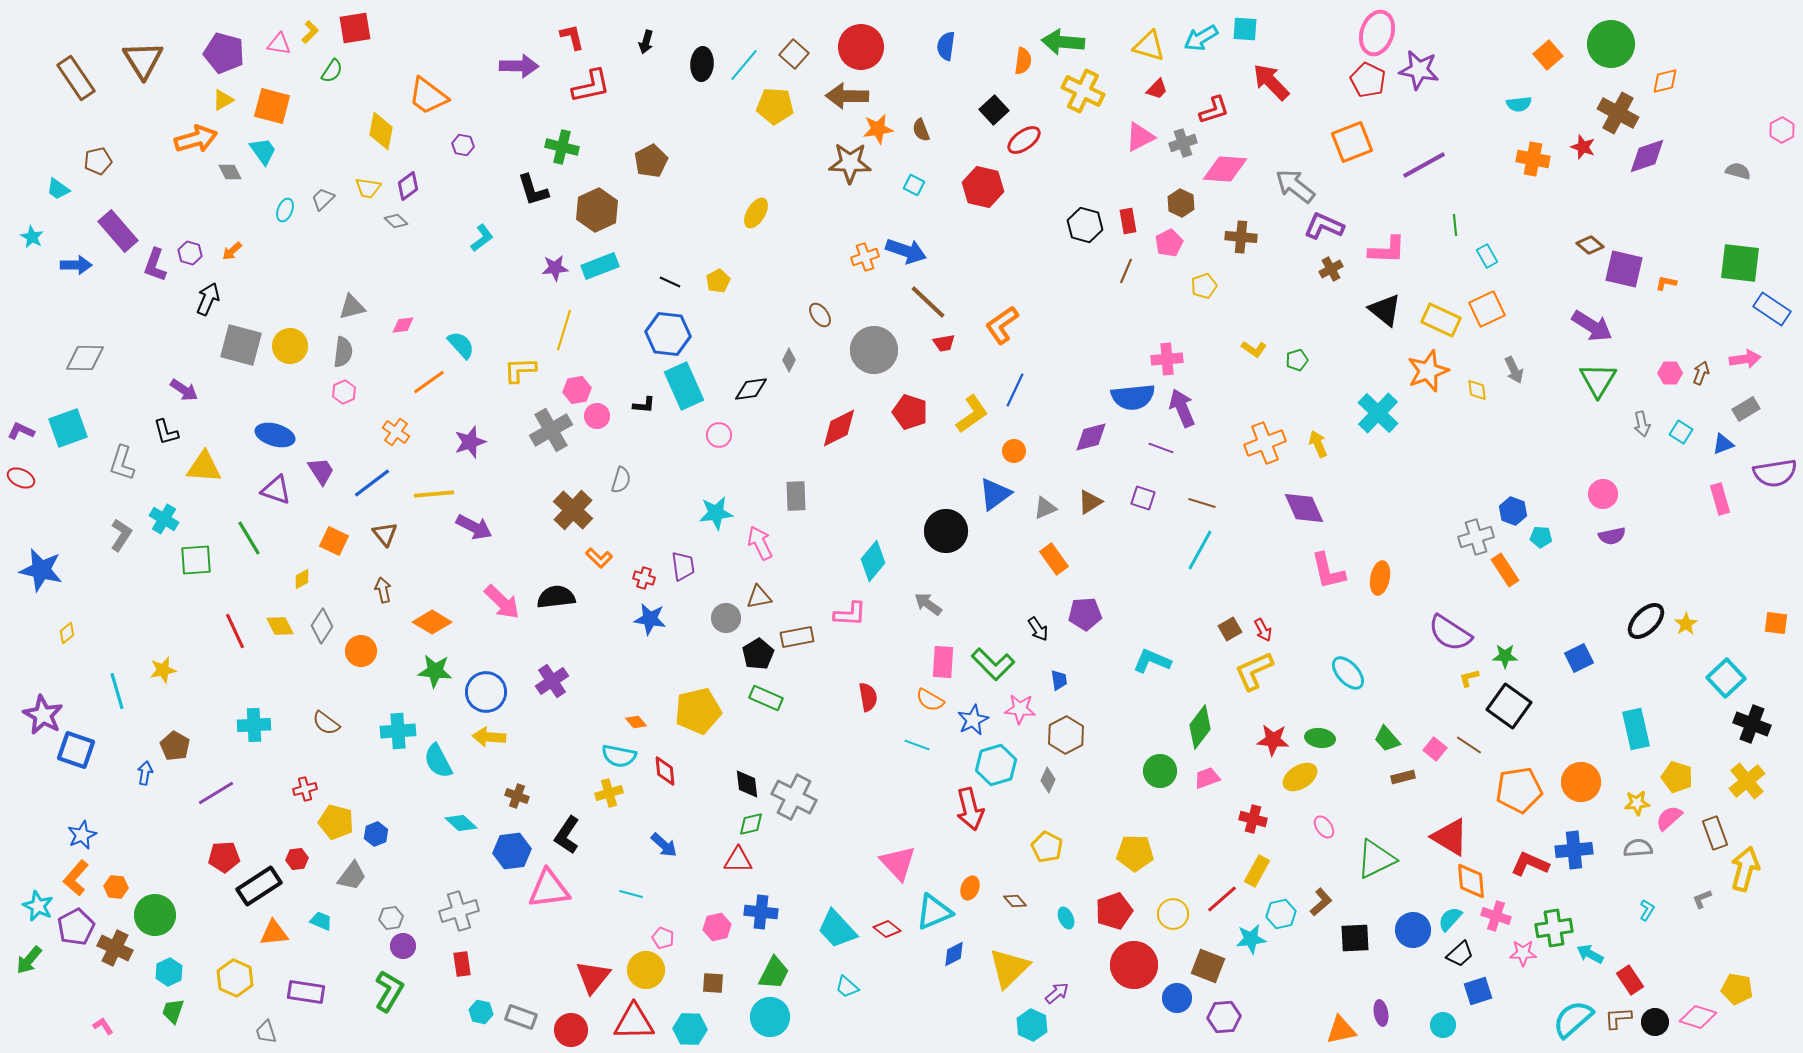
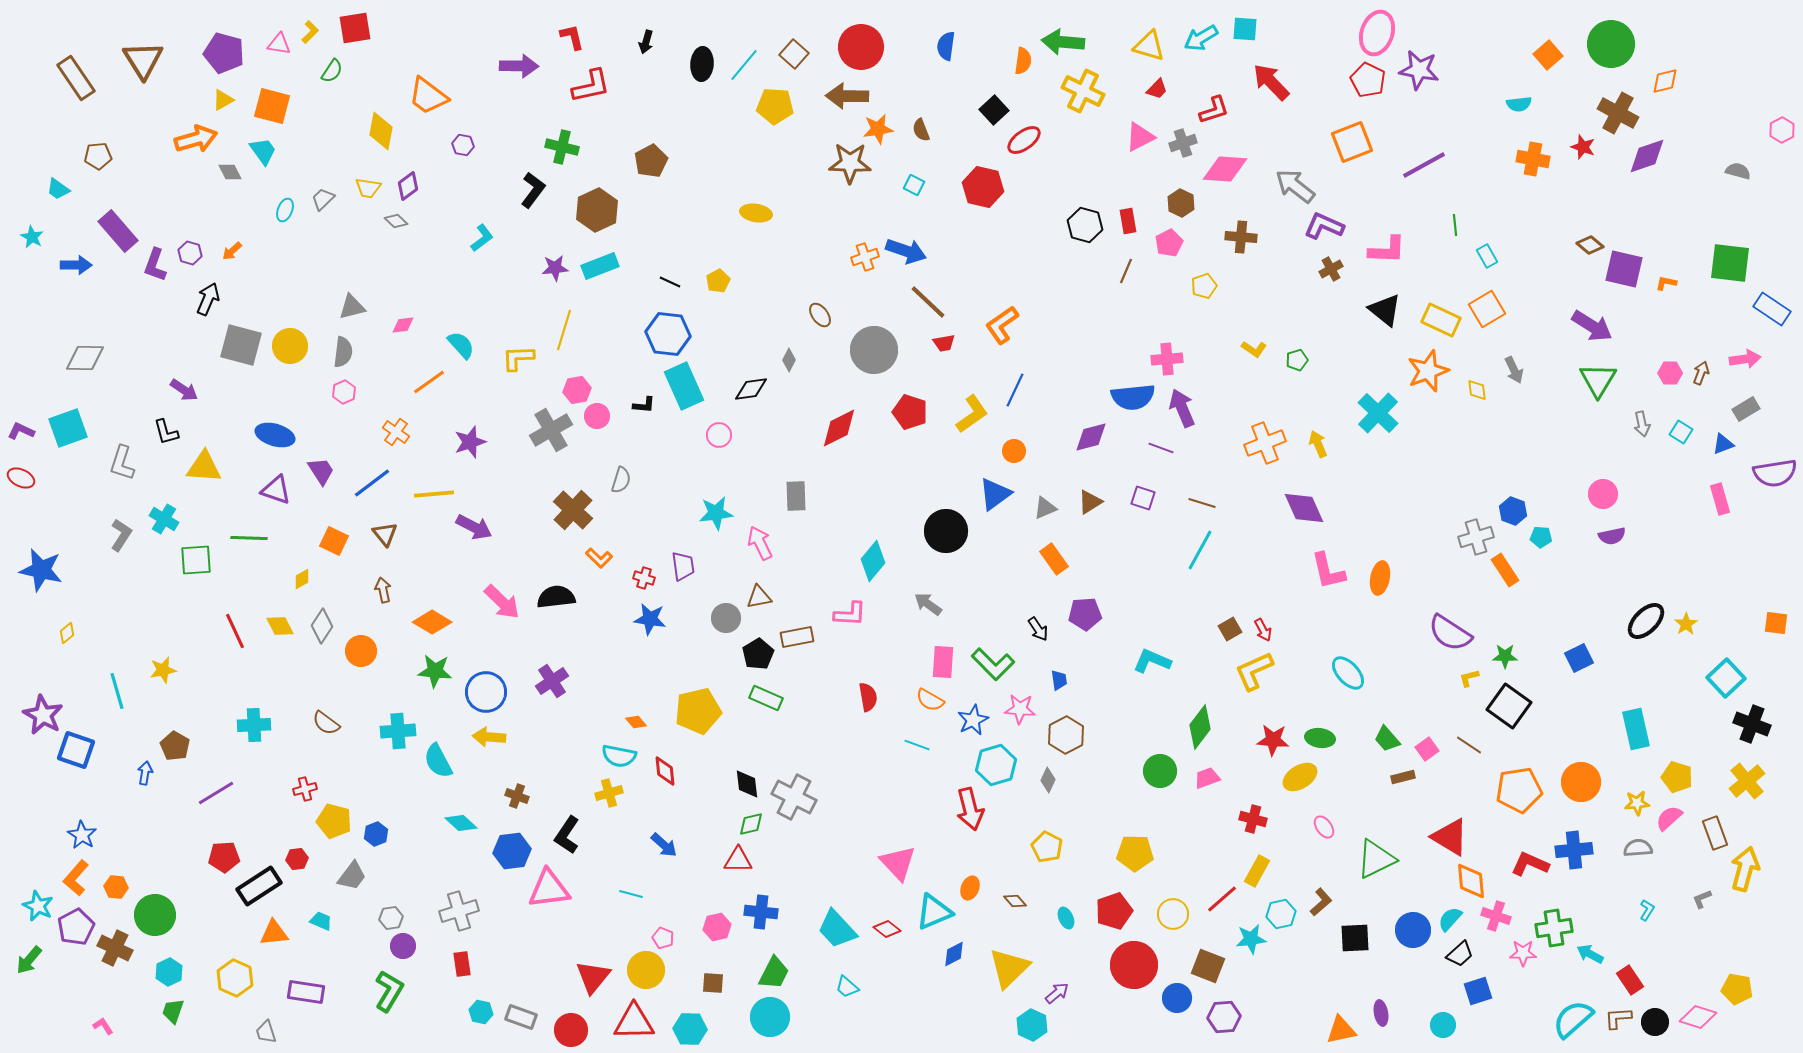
brown pentagon at (98, 161): moved 5 px up; rotated 8 degrees clockwise
black L-shape at (533, 190): rotated 126 degrees counterclockwise
yellow ellipse at (756, 213): rotated 68 degrees clockwise
green square at (1740, 263): moved 10 px left
orange square at (1487, 309): rotated 6 degrees counterclockwise
yellow L-shape at (520, 370): moved 2 px left, 12 px up
green line at (249, 538): rotated 57 degrees counterclockwise
pink square at (1435, 749): moved 8 px left; rotated 15 degrees clockwise
yellow pentagon at (336, 822): moved 2 px left, 1 px up
blue star at (82, 835): rotated 16 degrees counterclockwise
